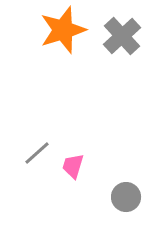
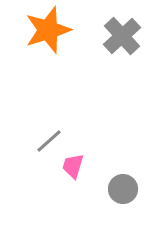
orange star: moved 15 px left
gray line: moved 12 px right, 12 px up
gray circle: moved 3 px left, 8 px up
